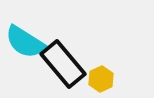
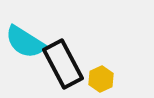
black rectangle: rotated 12 degrees clockwise
